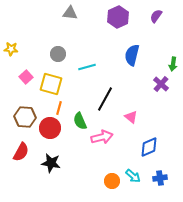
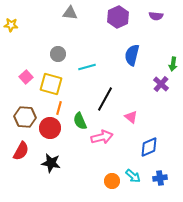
purple semicircle: rotated 120 degrees counterclockwise
yellow star: moved 24 px up
red semicircle: moved 1 px up
